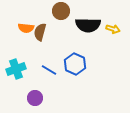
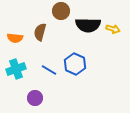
orange semicircle: moved 11 px left, 10 px down
